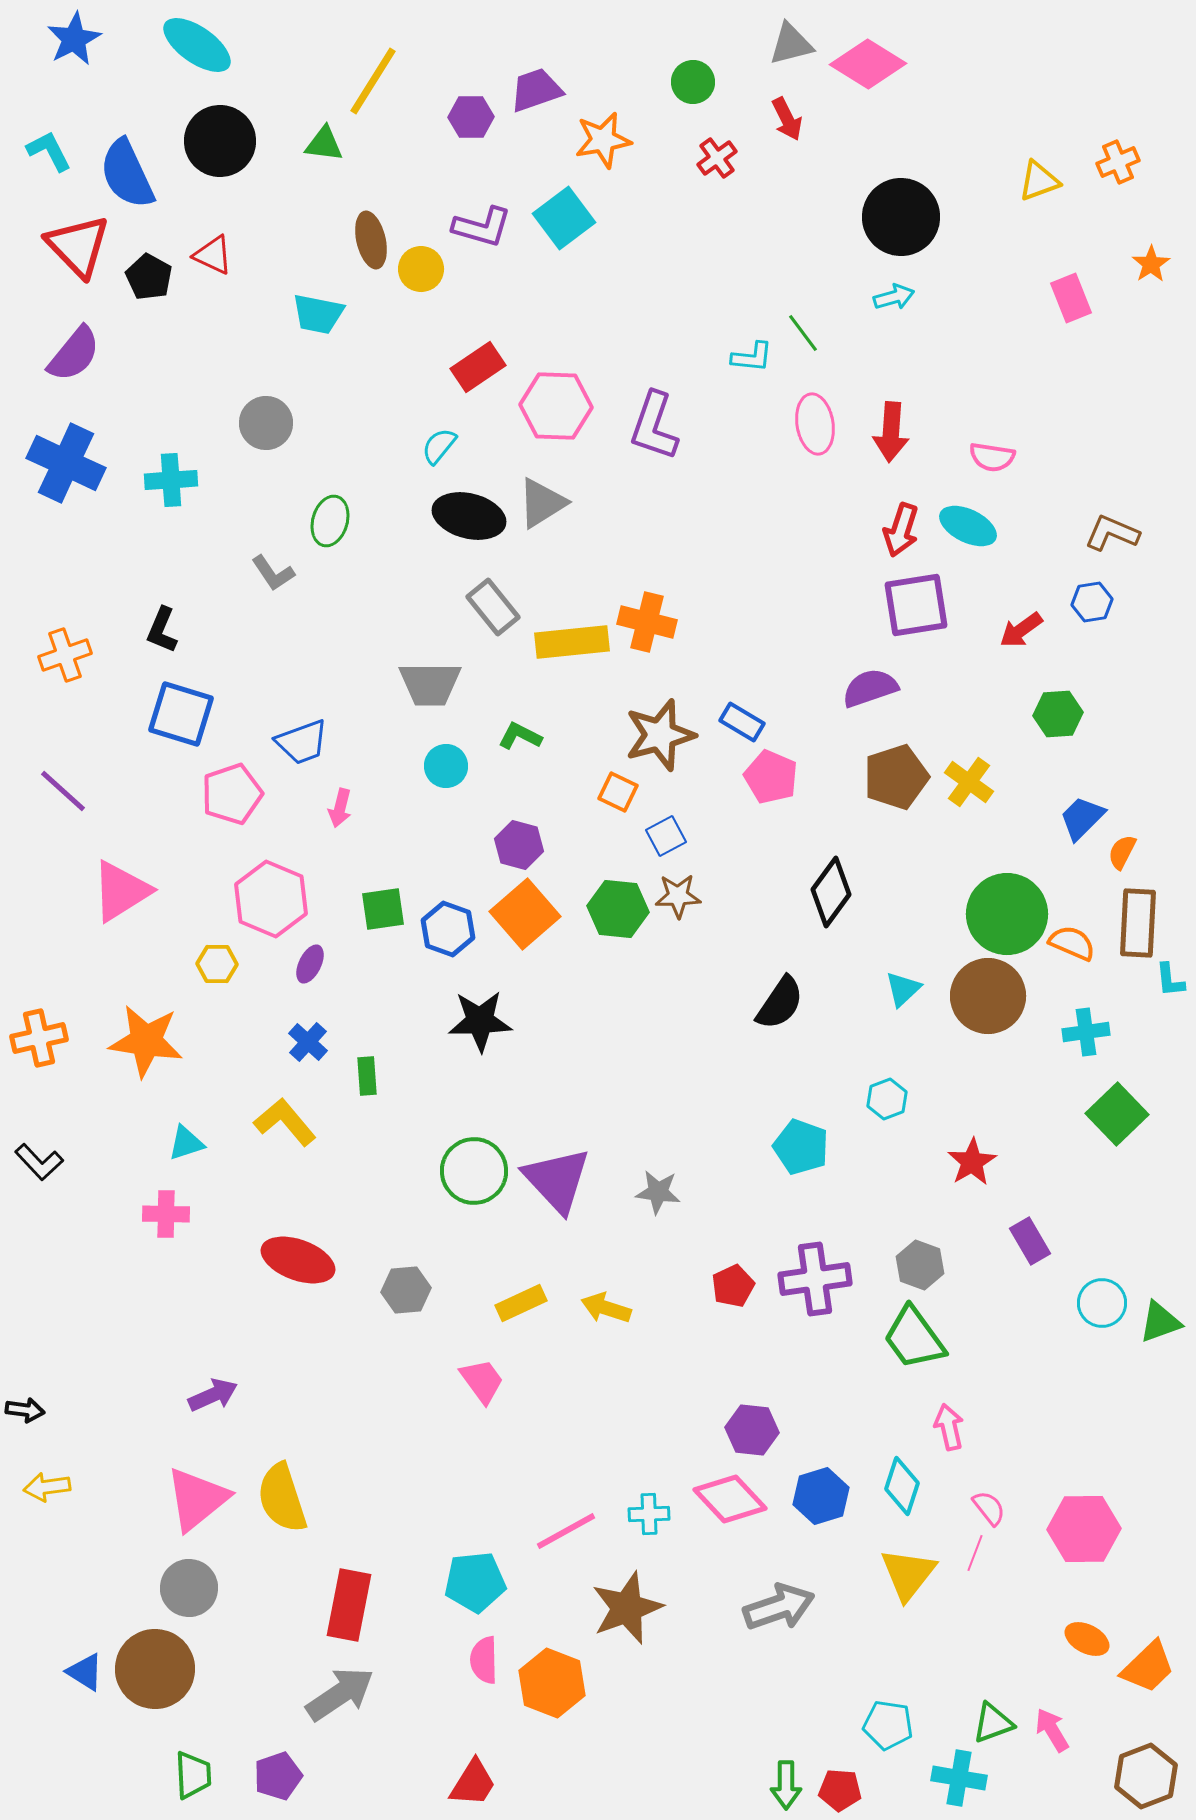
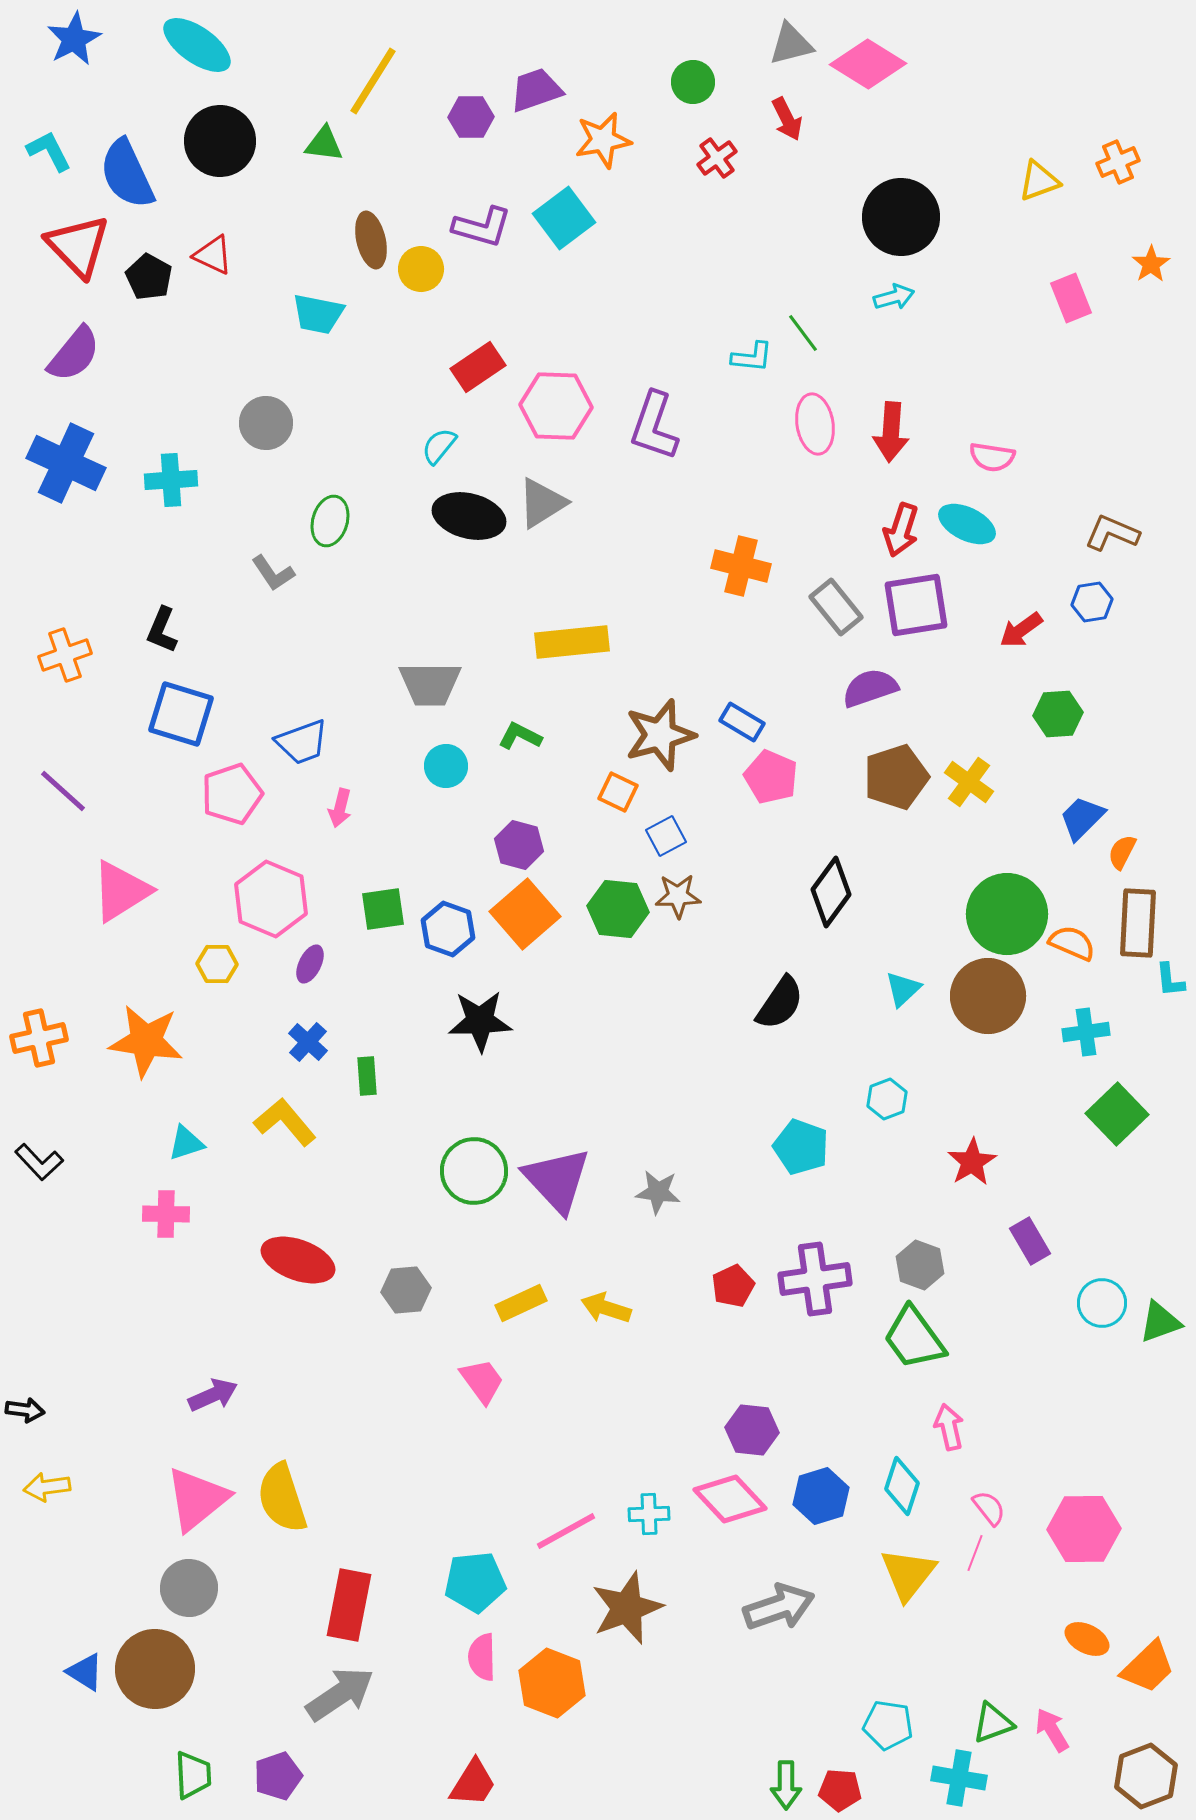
cyan ellipse at (968, 526): moved 1 px left, 2 px up
gray rectangle at (493, 607): moved 343 px right
orange cross at (647, 622): moved 94 px right, 56 px up
pink semicircle at (484, 1660): moved 2 px left, 3 px up
